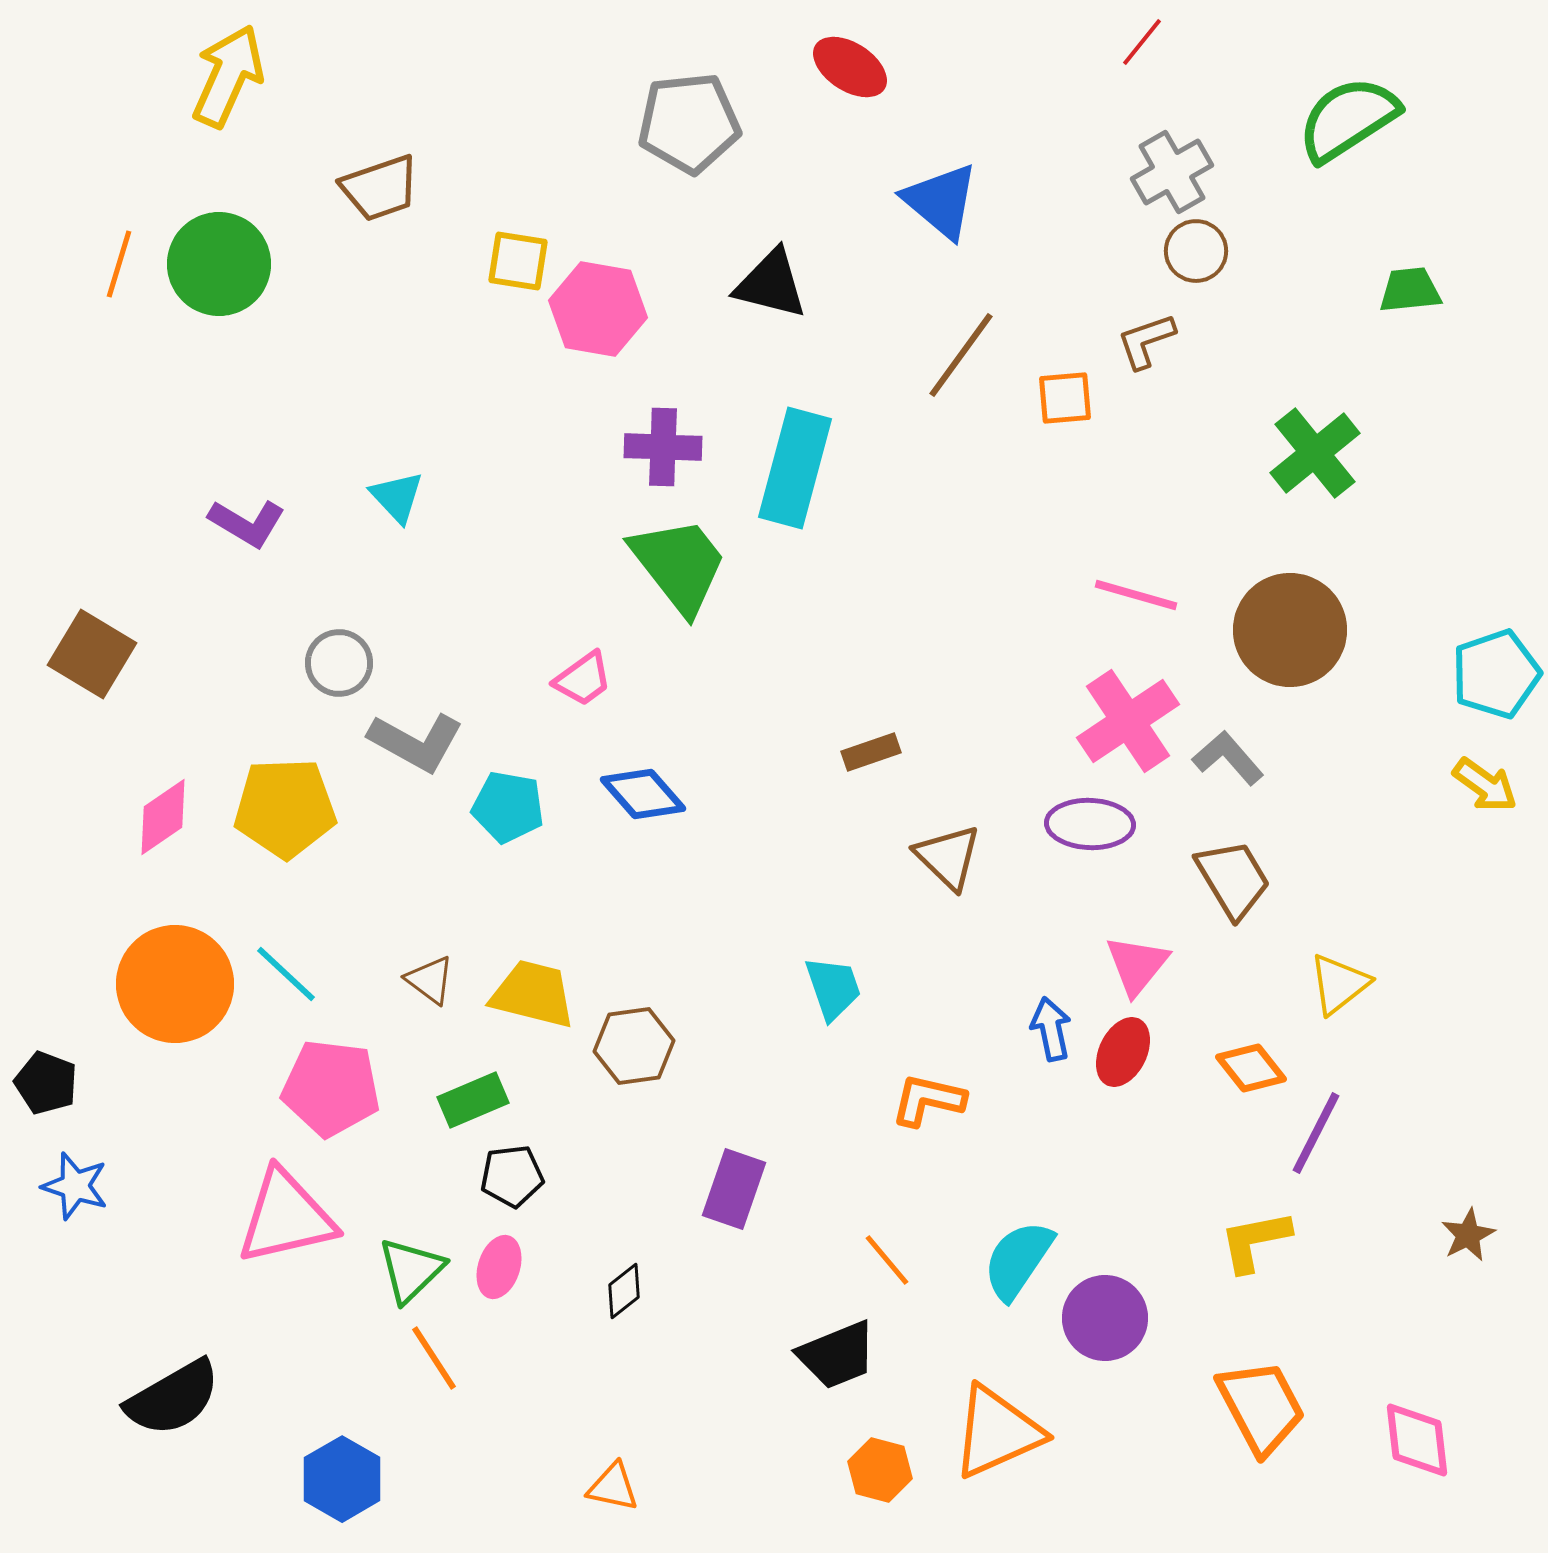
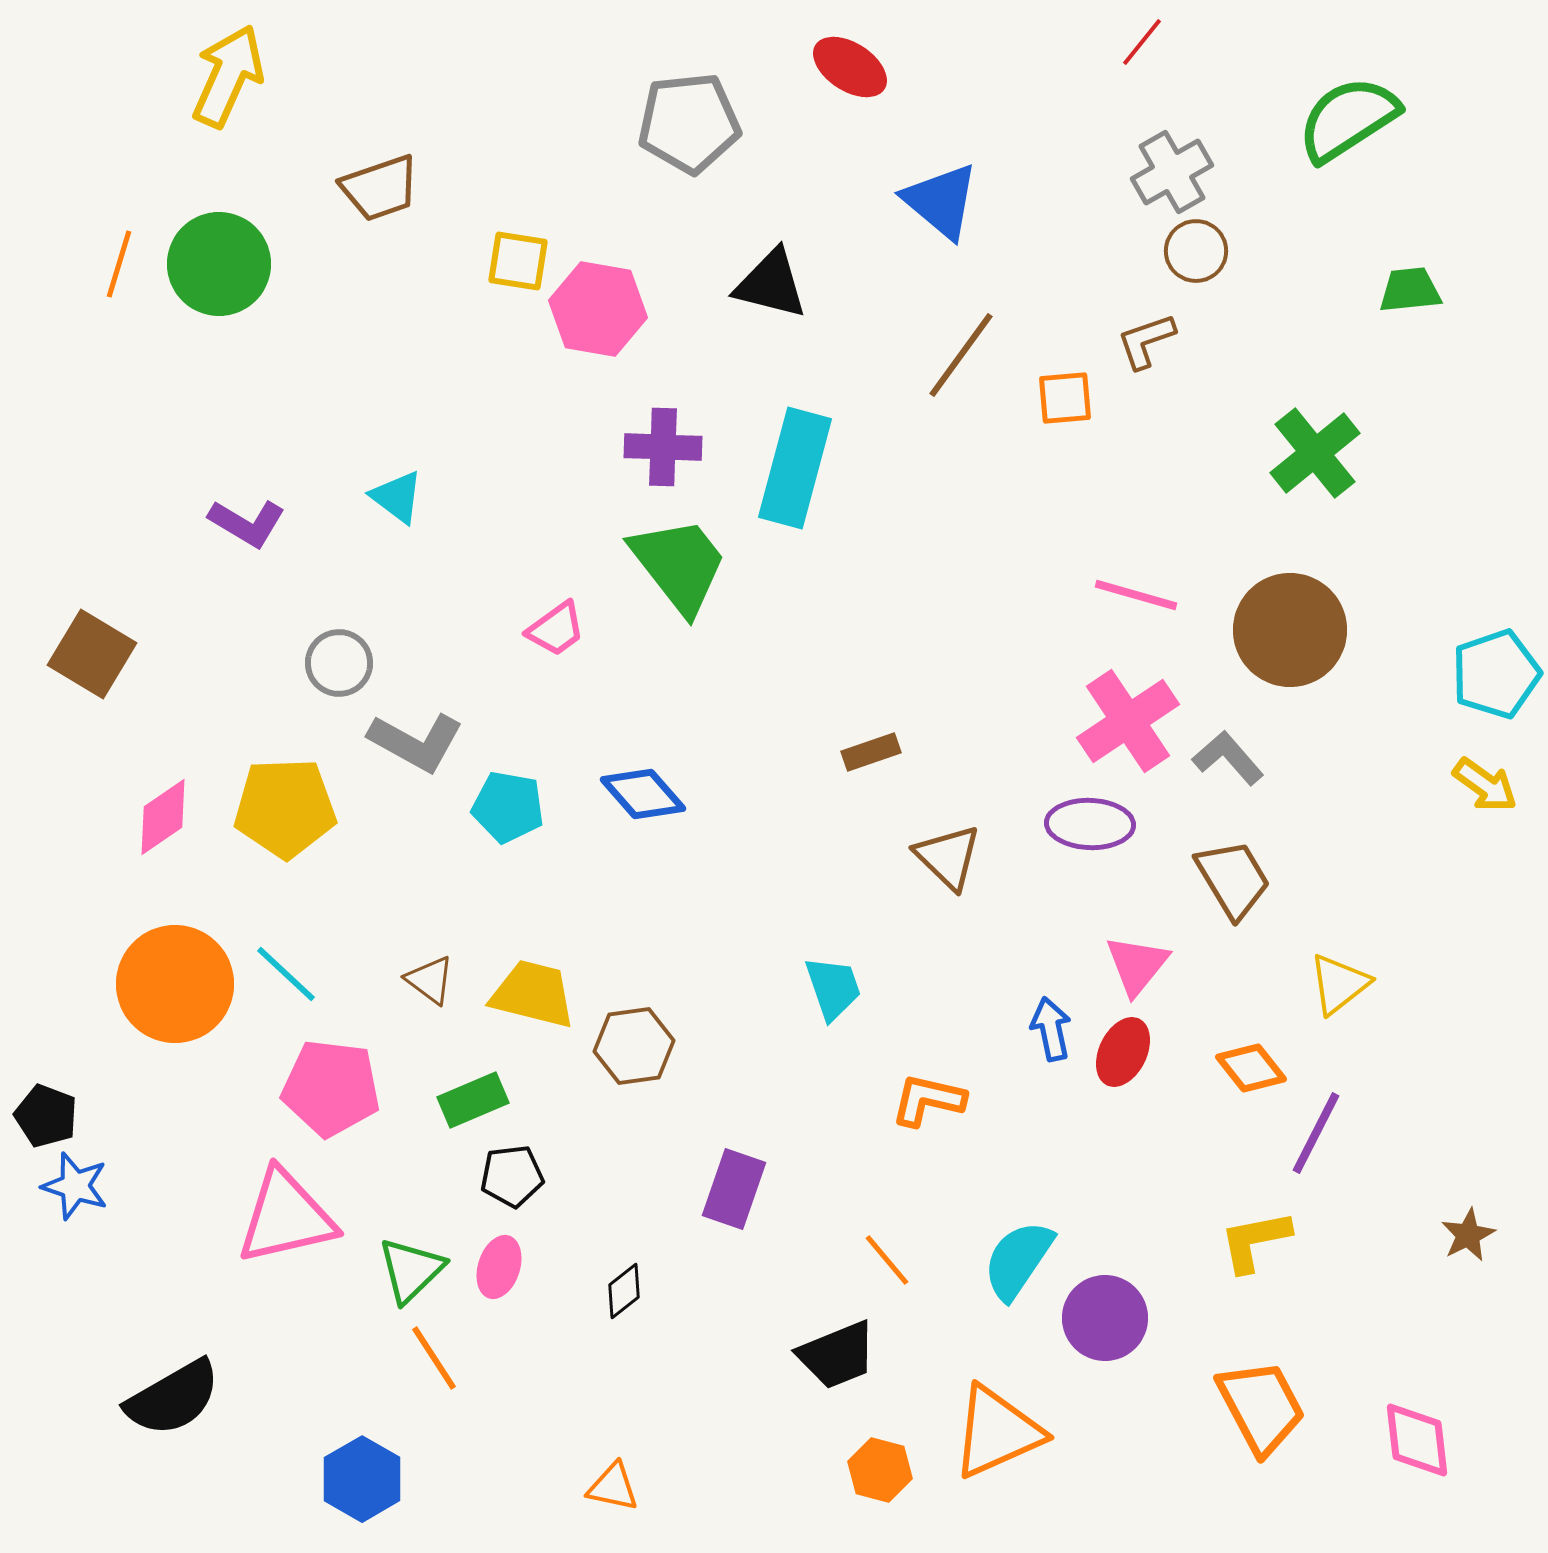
cyan triangle at (397, 497): rotated 10 degrees counterclockwise
pink trapezoid at (583, 679): moved 27 px left, 50 px up
black pentagon at (46, 1083): moved 33 px down
blue hexagon at (342, 1479): moved 20 px right
